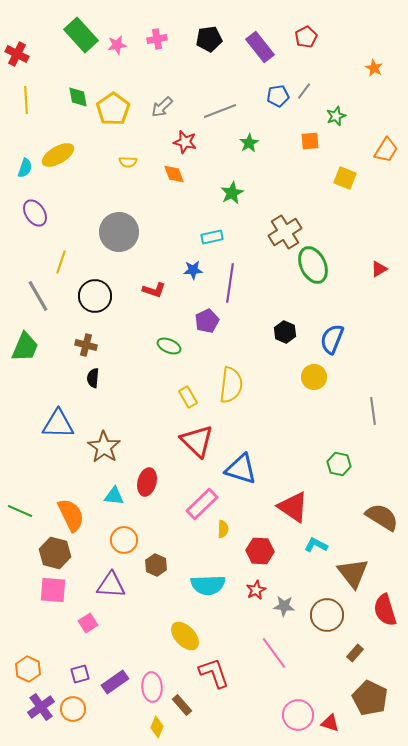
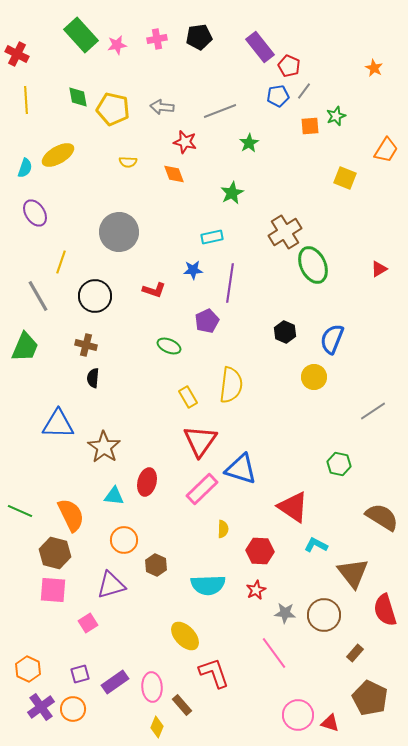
red pentagon at (306, 37): moved 17 px left, 29 px down; rotated 20 degrees counterclockwise
black pentagon at (209, 39): moved 10 px left, 2 px up
gray arrow at (162, 107): rotated 50 degrees clockwise
yellow pentagon at (113, 109): rotated 24 degrees counterclockwise
orange square at (310, 141): moved 15 px up
gray line at (373, 411): rotated 64 degrees clockwise
red triangle at (197, 441): moved 3 px right; rotated 21 degrees clockwise
pink rectangle at (202, 504): moved 15 px up
purple triangle at (111, 585): rotated 20 degrees counterclockwise
gray star at (284, 606): moved 1 px right, 7 px down
brown circle at (327, 615): moved 3 px left
